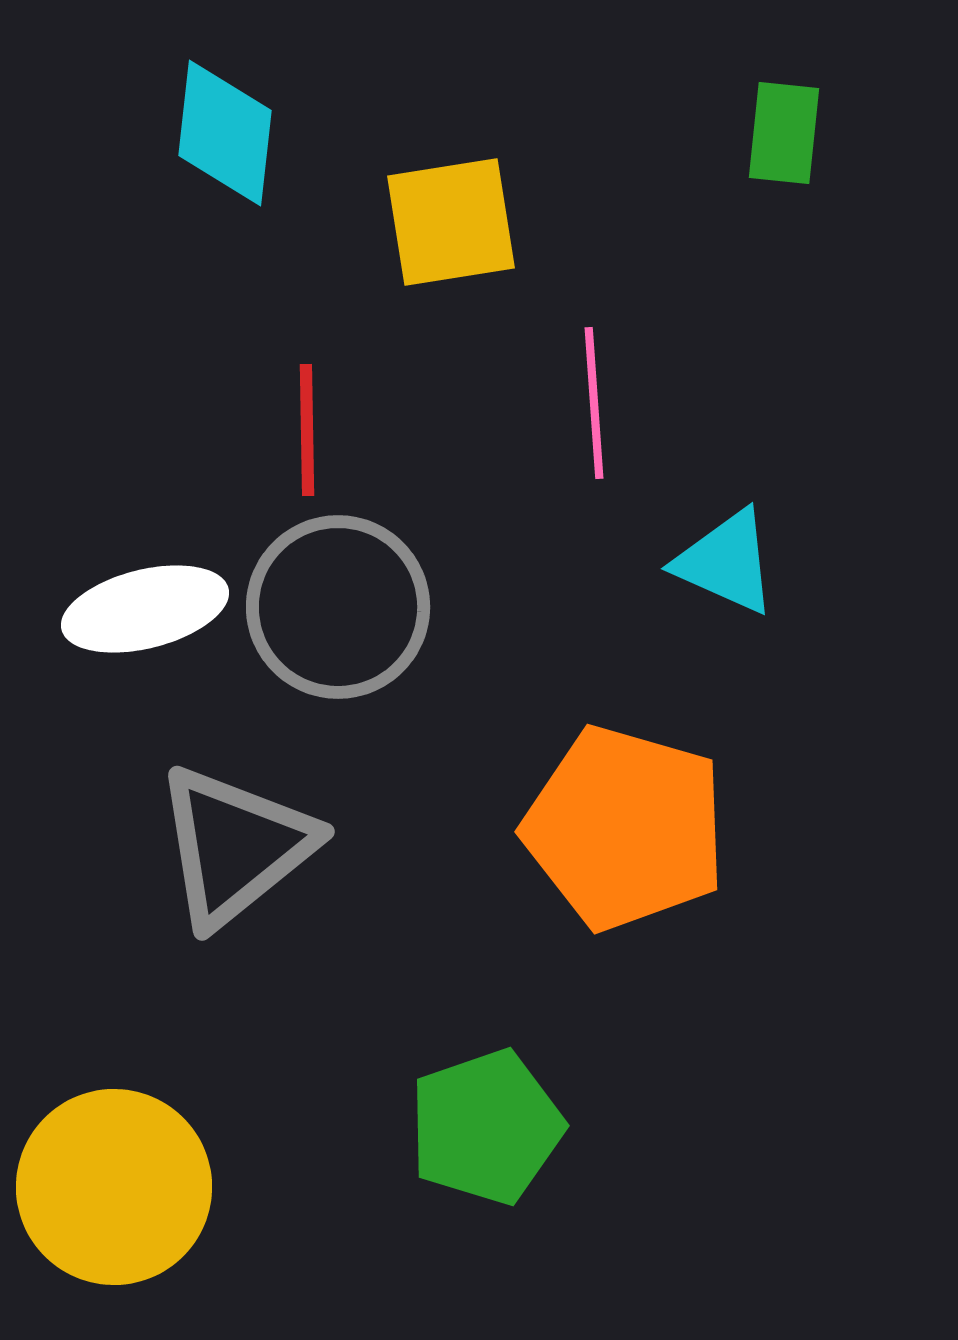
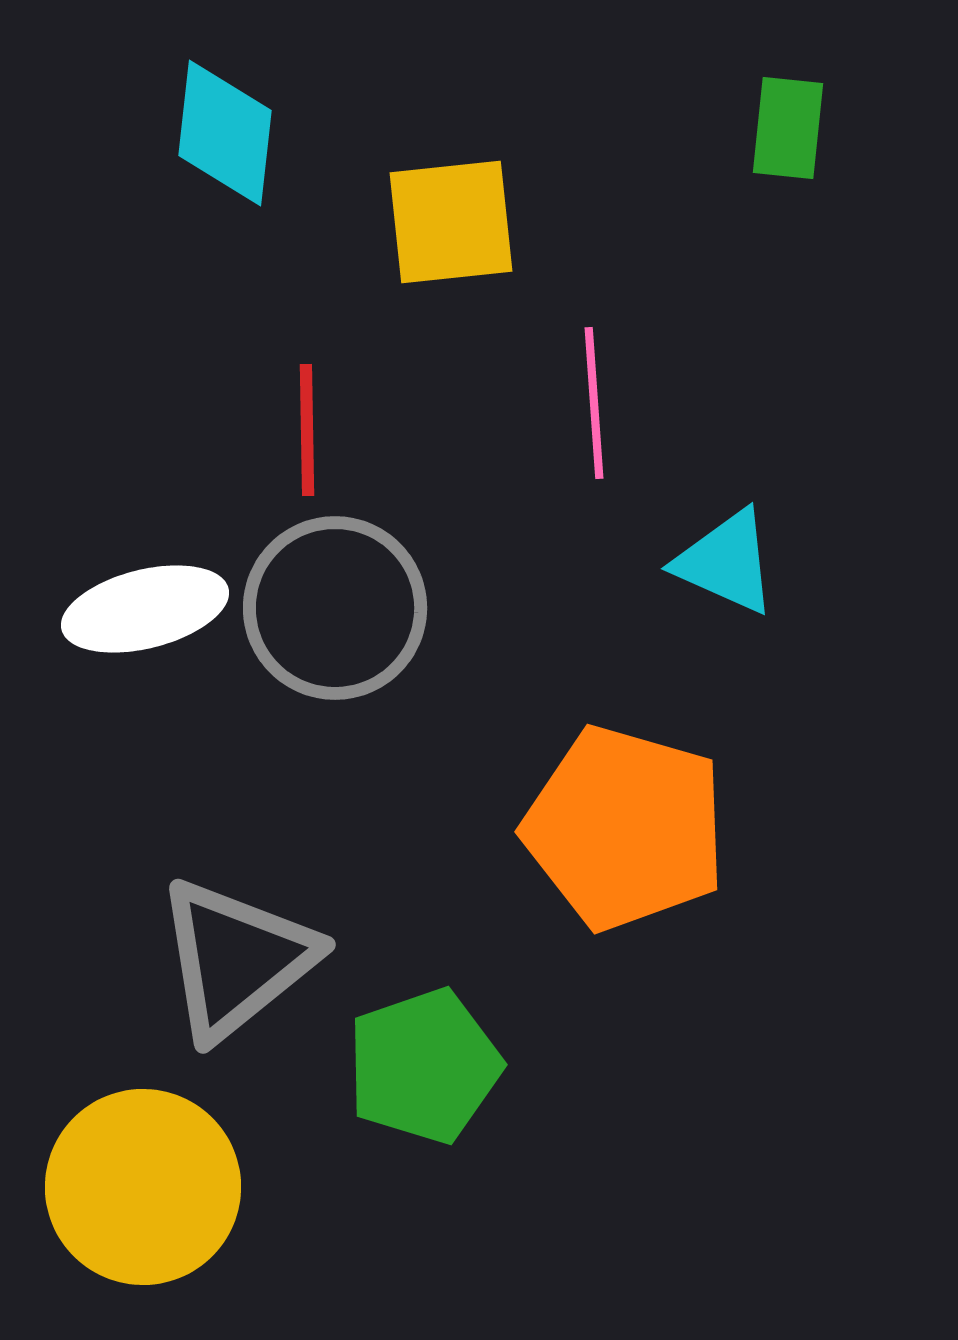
green rectangle: moved 4 px right, 5 px up
yellow square: rotated 3 degrees clockwise
gray circle: moved 3 px left, 1 px down
gray triangle: moved 1 px right, 113 px down
green pentagon: moved 62 px left, 61 px up
yellow circle: moved 29 px right
